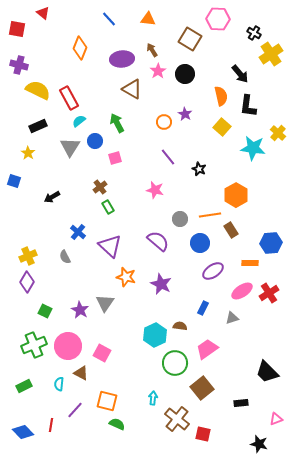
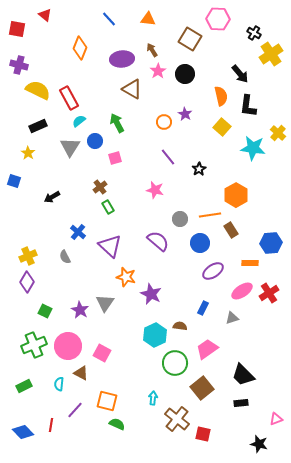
red triangle at (43, 13): moved 2 px right, 2 px down
black star at (199, 169): rotated 16 degrees clockwise
purple star at (161, 284): moved 10 px left, 10 px down
black trapezoid at (267, 372): moved 24 px left, 3 px down
